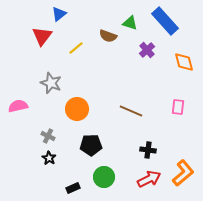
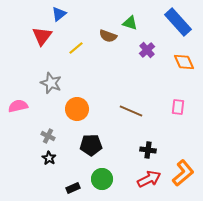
blue rectangle: moved 13 px right, 1 px down
orange diamond: rotated 10 degrees counterclockwise
green circle: moved 2 px left, 2 px down
